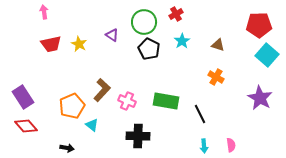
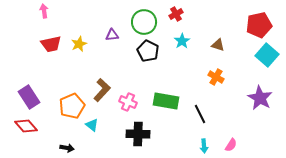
pink arrow: moved 1 px up
red pentagon: rotated 10 degrees counterclockwise
purple triangle: rotated 40 degrees counterclockwise
yellow star: rotated 21 degrees clockwise
black pentagon: moved 1 px left, 2 px down
purple rectangle: moved 6 px right
pink cross: moved 1 px right, 1 px down
black cross: moved 2 px up
pink semicircle: rotated 40 degrees clockwise
